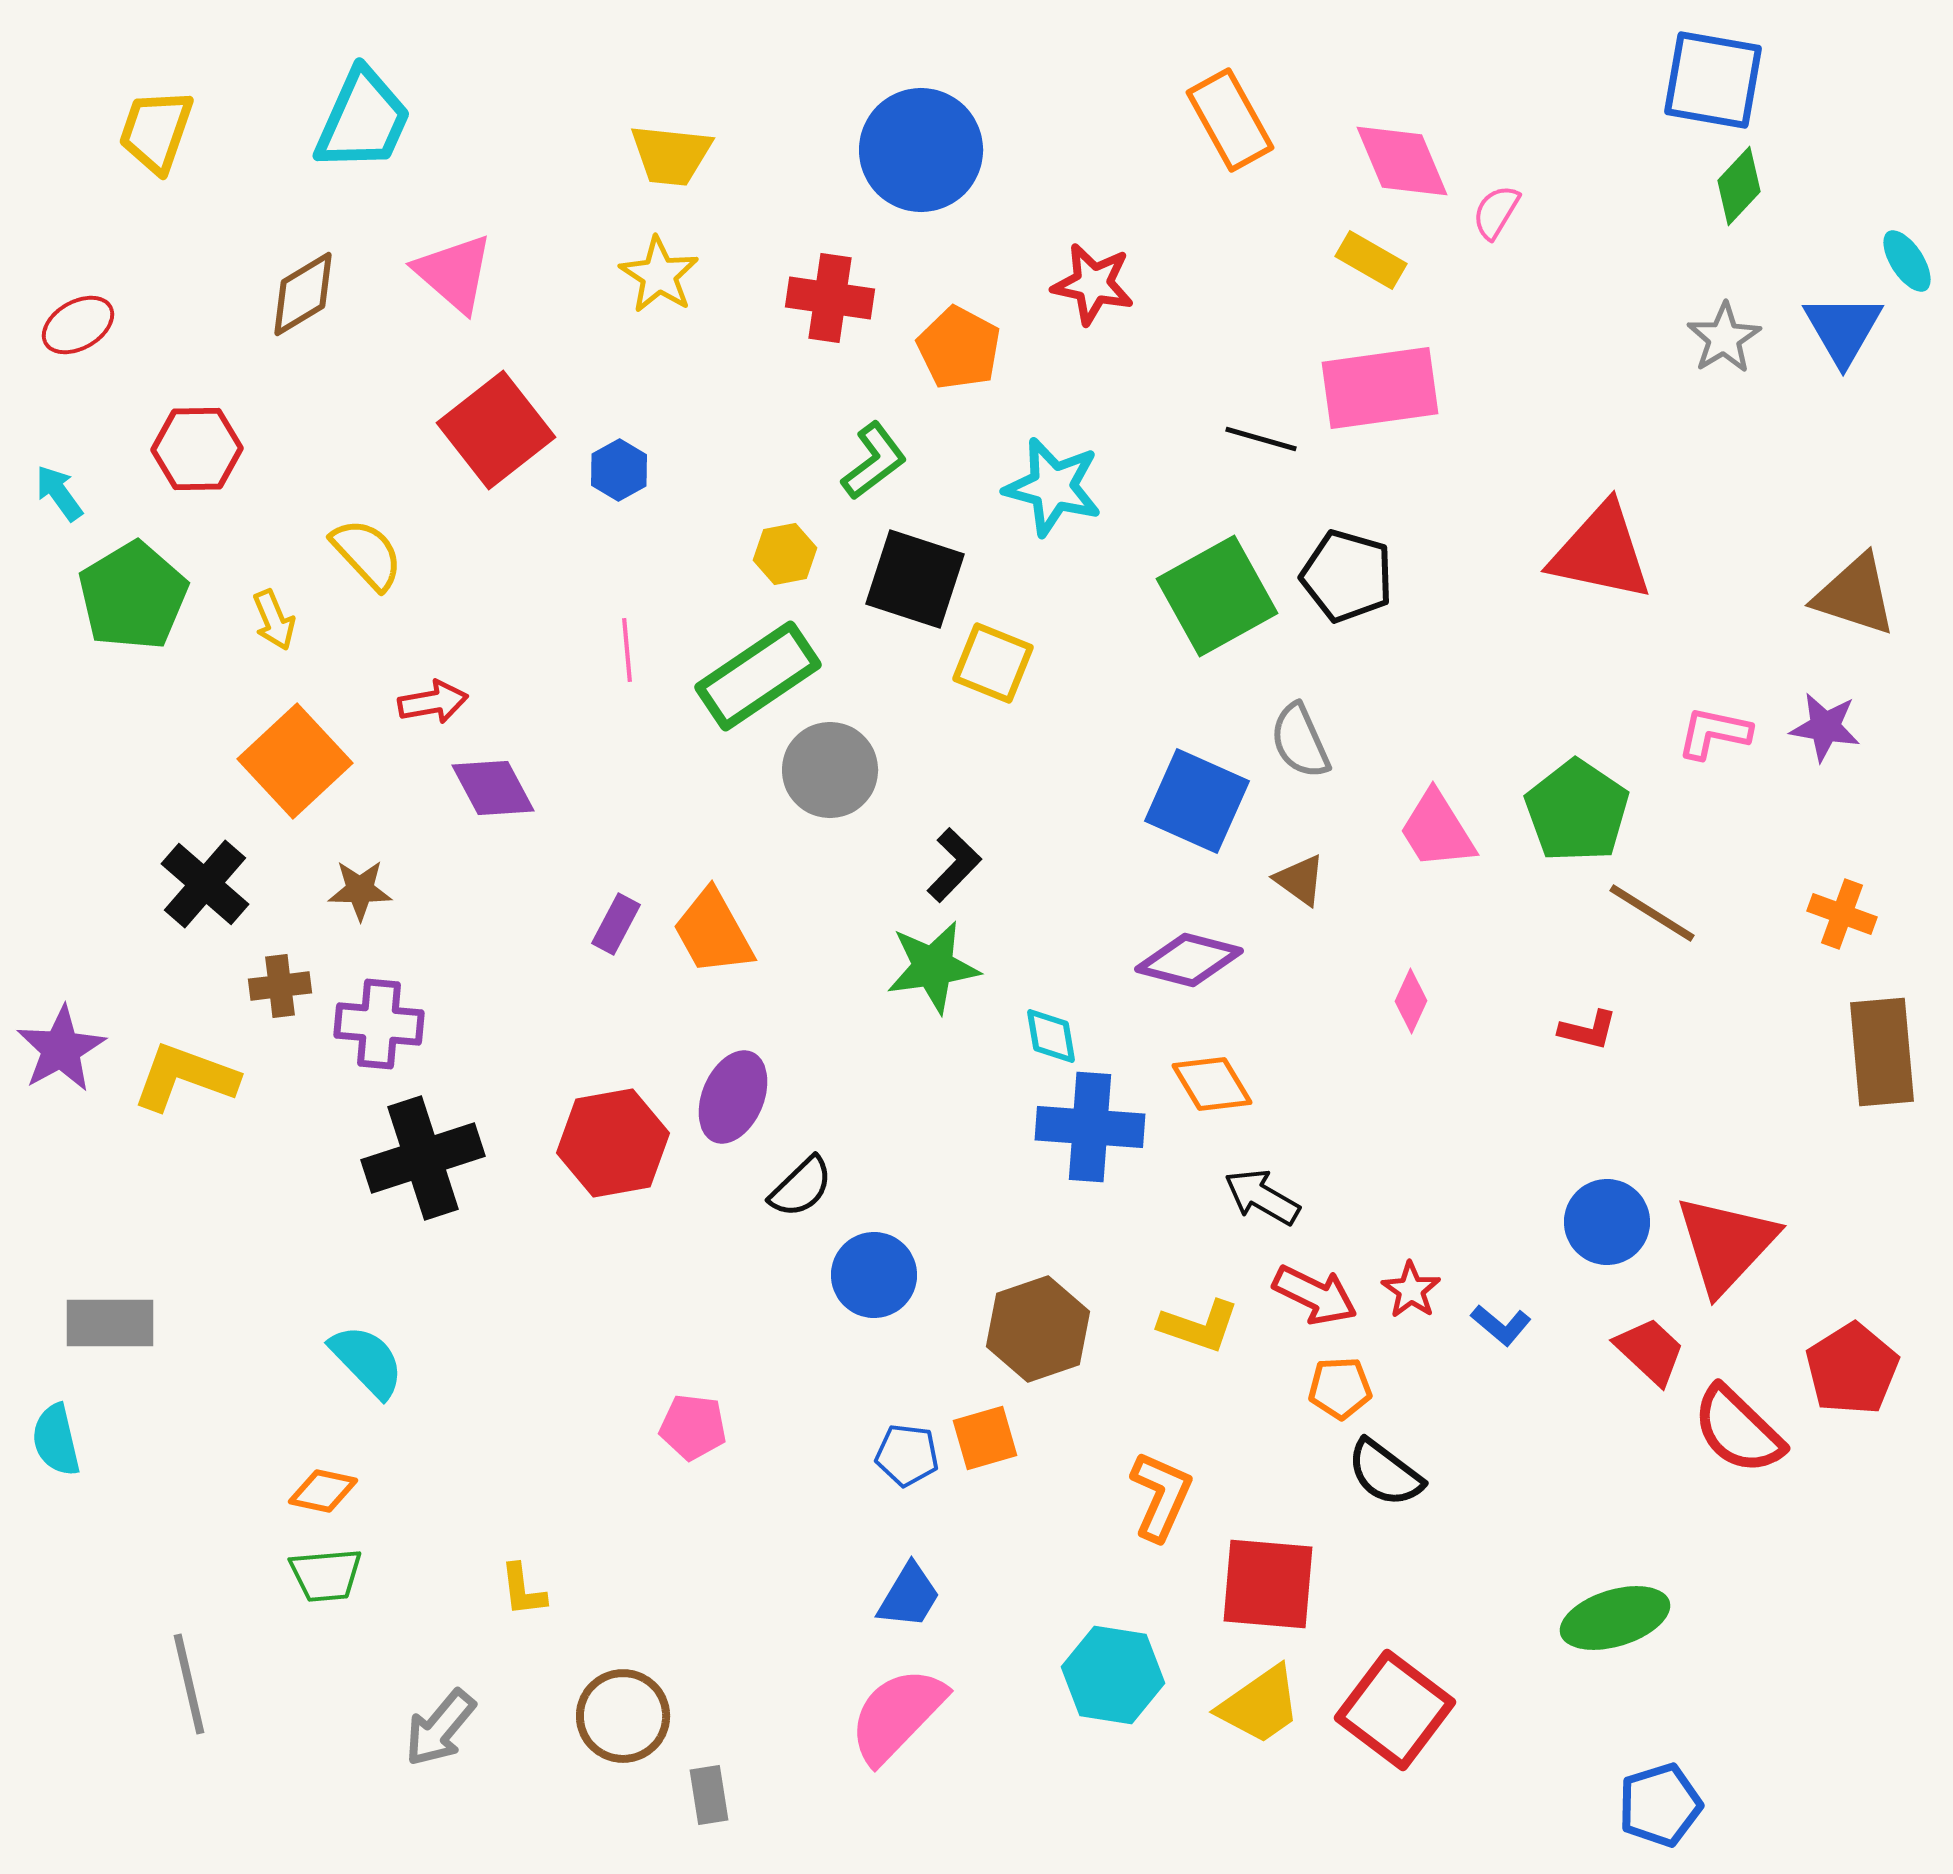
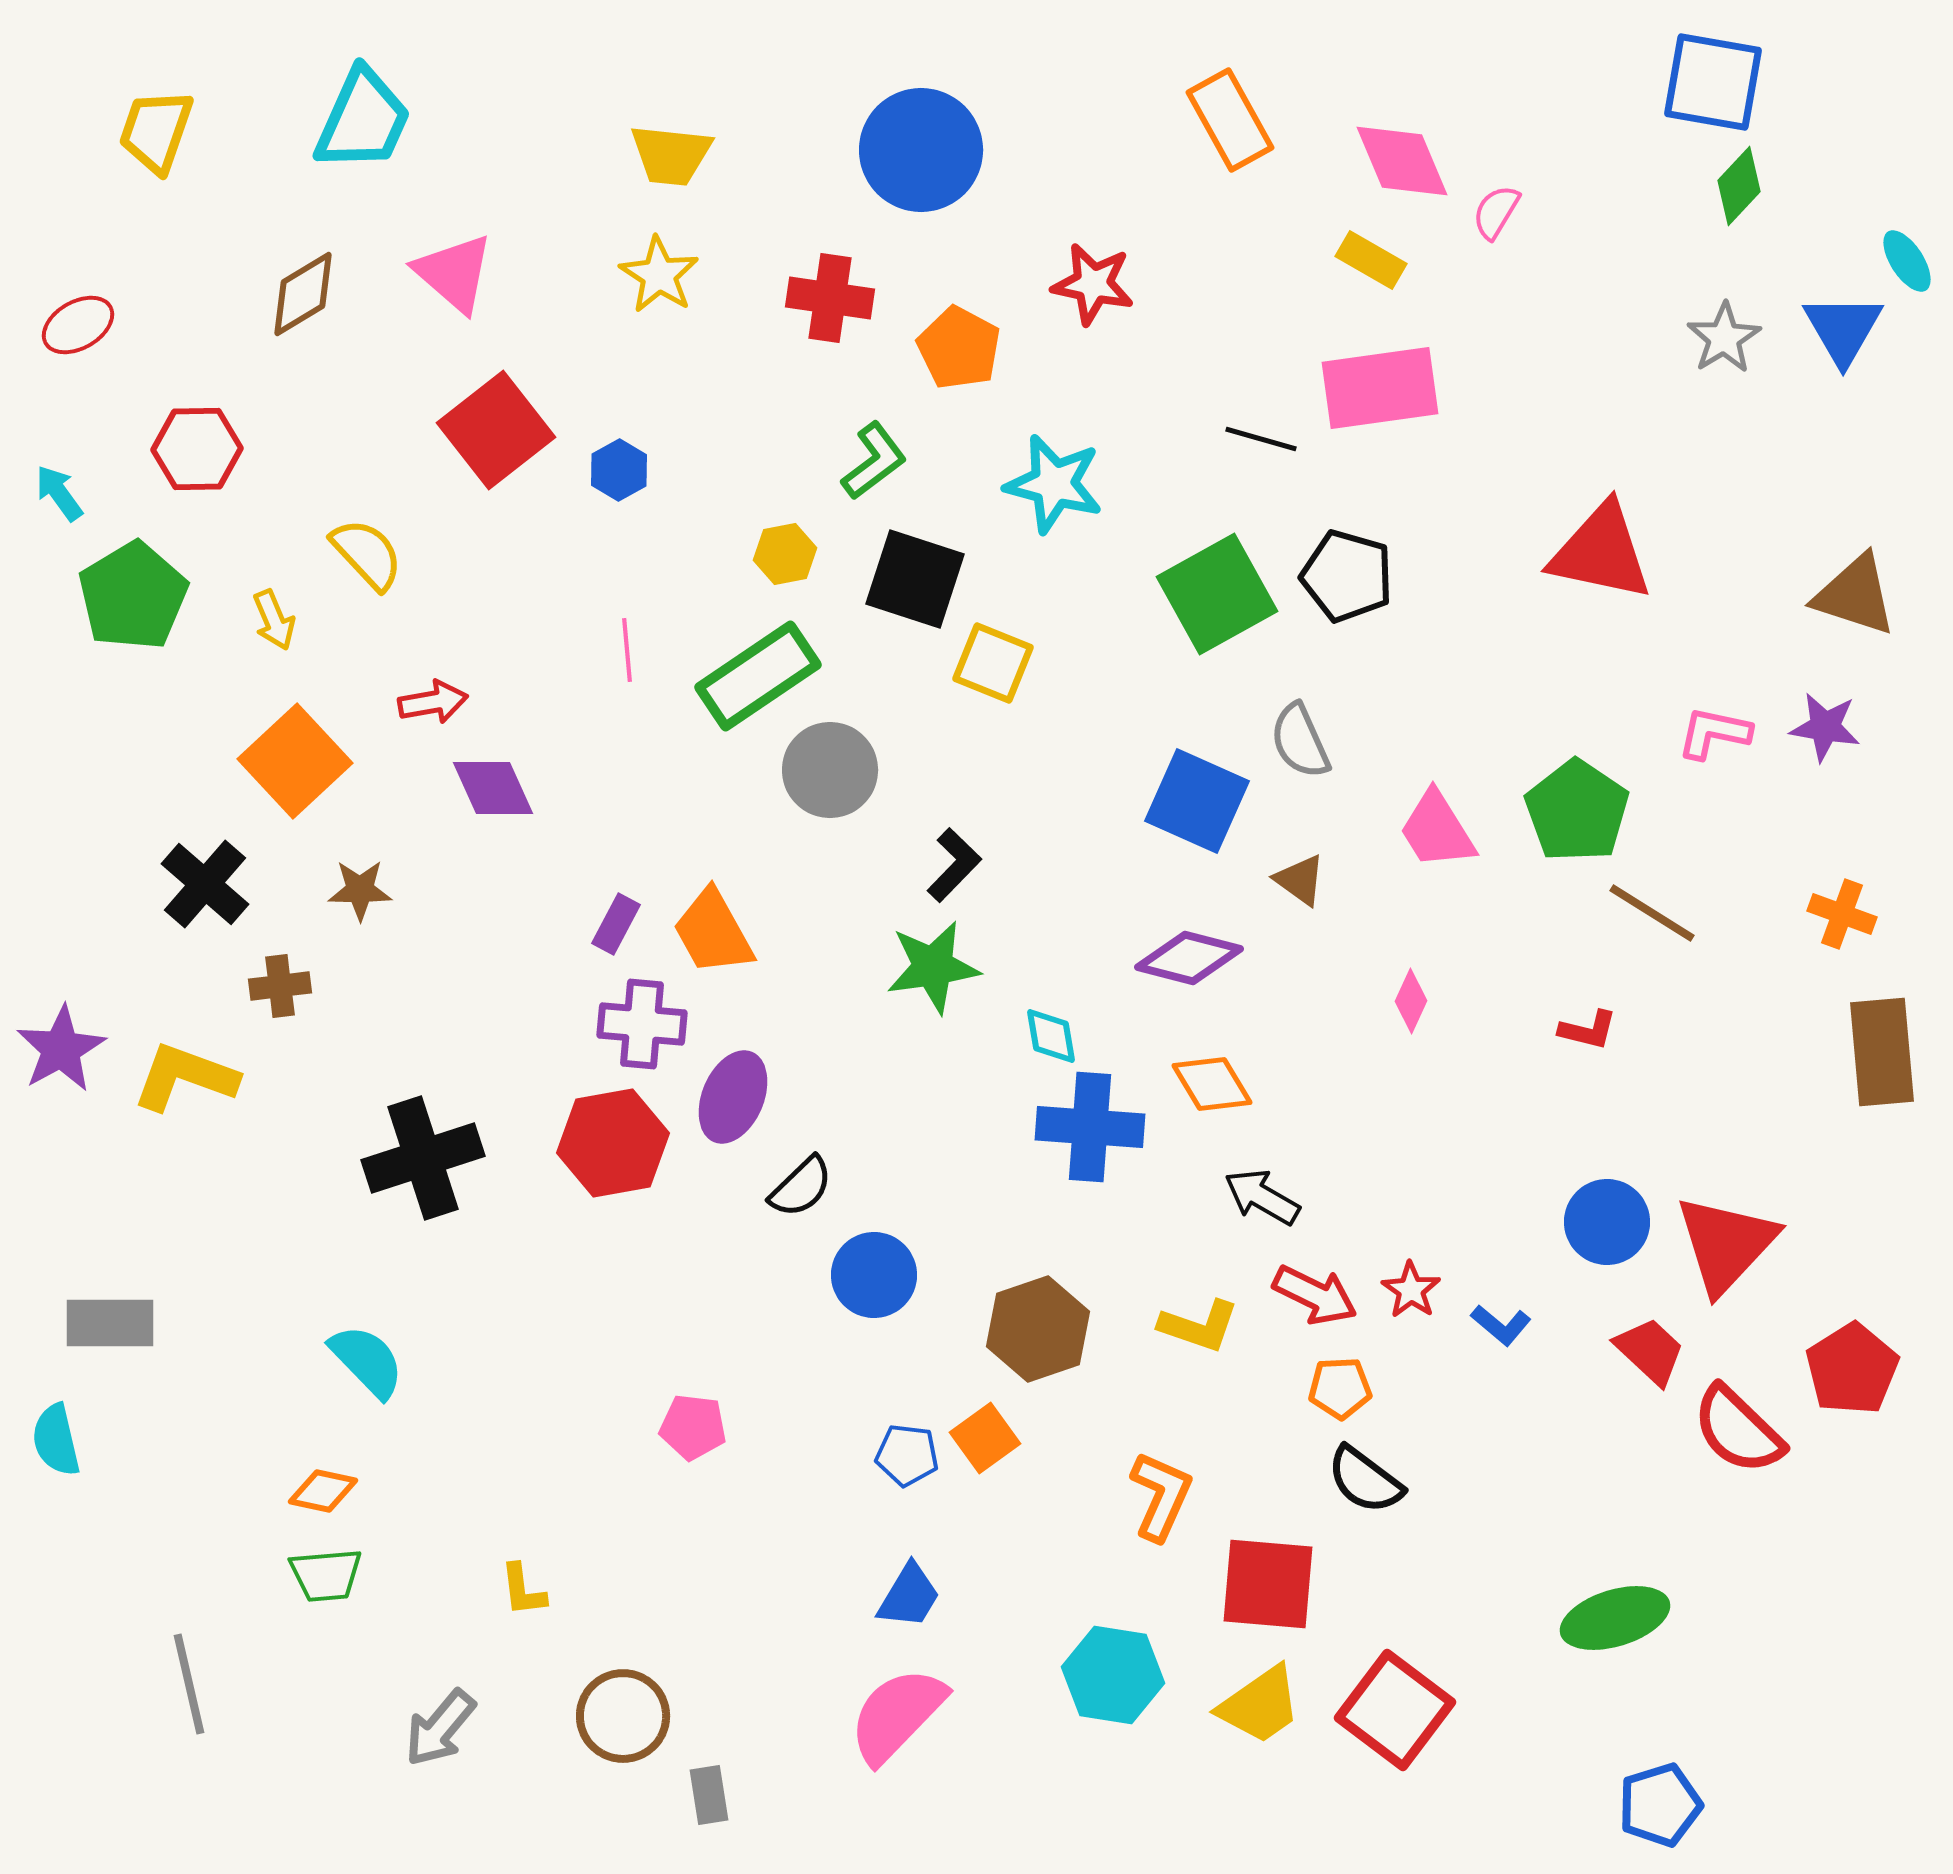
blue square at (1713, 80): moved 2 px down
cyan star at (1053, 487): moved 1 px right, 3 px up
green square at (1217, 596): moved 2 px up
purple diamond at (493, 788): rotated 4 degrees clockwise
purple diamond at (1189, 960): moved 2 px up
purple cross at (379, 1024): moved 263 px right
orange square at (985, 1438): rotated 20 degrees counterclockwise
black semicircle at (1385, 1473): moved 20 px left, 7 px down
